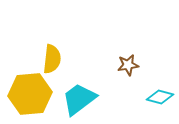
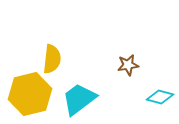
yellow hexagon: rotated 9 degrees counterclockwise
